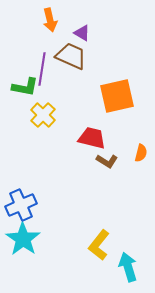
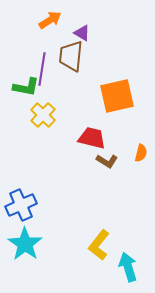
orange arrow: rotated 110 degrees counterclockwise
brown trapezoid: rotated 108 degrees counterclockwise
green L-shape: moved 1 px right
cyan star: moved 2 px right, 5 px down
